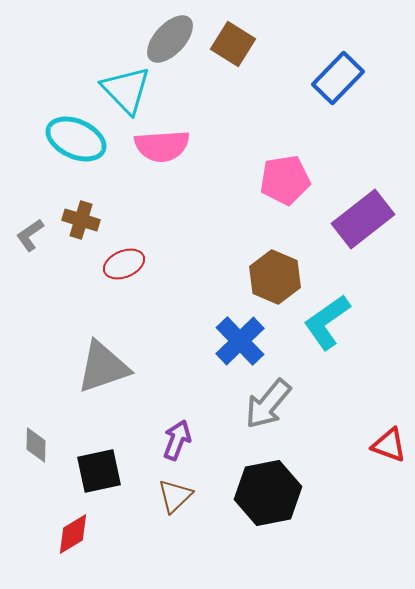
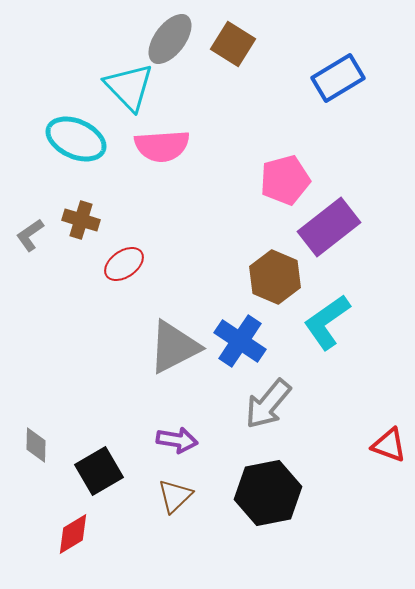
gray ellipse: rotated 6 degrees counterclockwise
blue rectangle: rotated 15 degrees clockwise
cyan triangle: moved 3 px right, 3 px up
pink pentagon: rotated 6 degrees counterclockwise
purple rectangle: moved 34 px left, 8 px down
red ellipse: rotated 12 degrees counterclockwise
blue cross: rotated 12 degrees counterclockwise
gray triangle: moved 71 px right, 20 px up; rotated 8 degrees counterclockwise
purple arrow: rotated 78 degrees clockwise
black square: rotated 18 degrees counterclockwise
